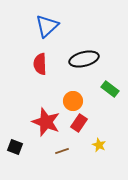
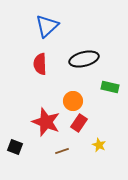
green rectangle: moved 2 px up; rotated 24 degrees counterclockwise
